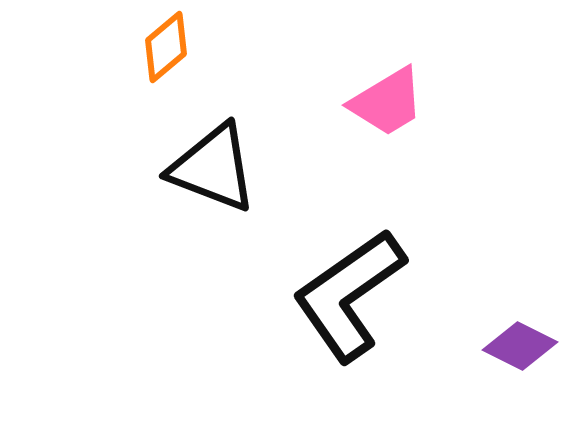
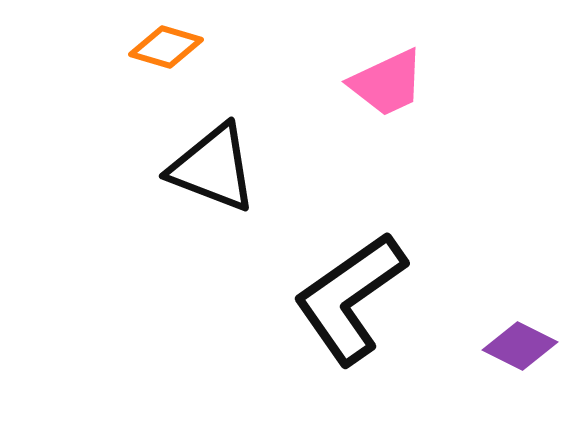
orange diamond: rotated 56 degrees clockwise
pink trapezoid: moved 19 px up; rotated 6 degrees clockwise
black L-shape: moved 1 px right, 3 px down
